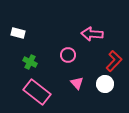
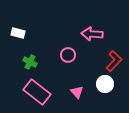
pink triangle: moved 9 px down
